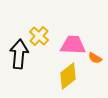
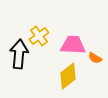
yellow cross: rotated 12 degrees clockwise
